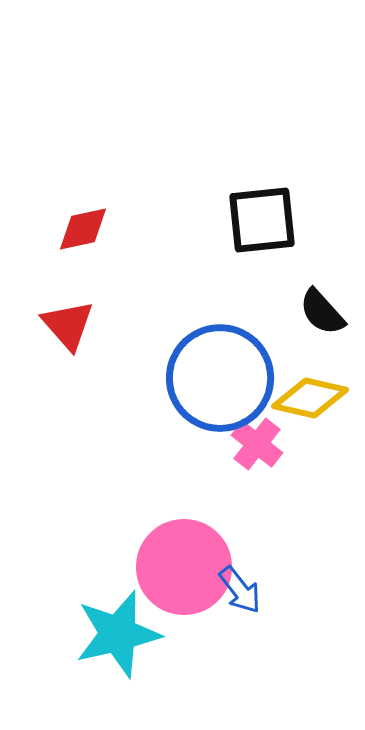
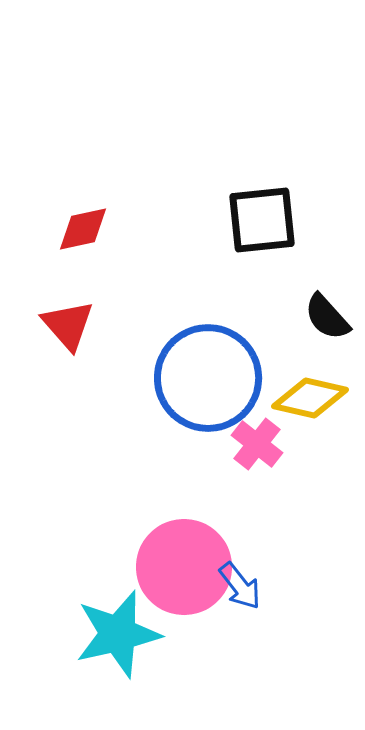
black semicircle: moved 5 px right, 5 px down
blue circle: moved 12 px left
blue arrow: moved 4 px up
